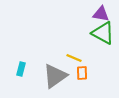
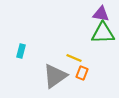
green triangle: rotated 30 degrees counterclockwise
cyan rectangle: moved 18 px up
orange rectangle: rotated 24 degrees clockwise
